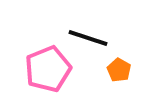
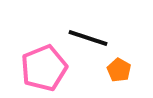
pink pentagon: moved 4 px left, 1 px up
